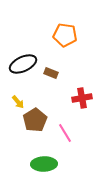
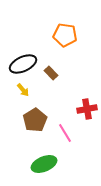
brown rectangle: rotated 24 degrees clockwise
red cross: moved 5 px right, 11 px down
yellow arrow: moved 5 px right, 12 px up
green ellipse: rotated 20 degrees counterclockwise
